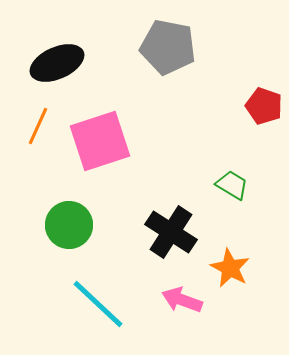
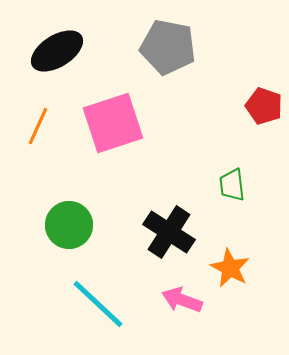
black ellipse: moved 12 px up; rotated 8 degrees counterclockwise
pink square: moved 13 px right, 18 px up
green trapezoid: rotated 128 degrees counterclockwise
black cross: moved 2 px left
